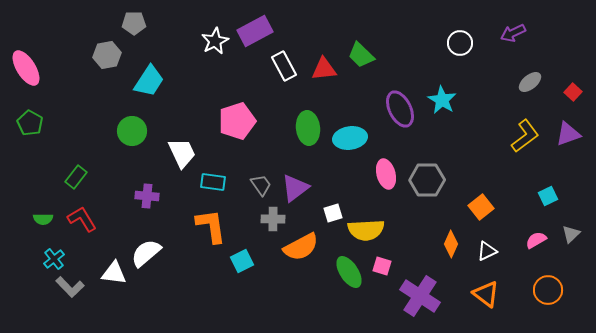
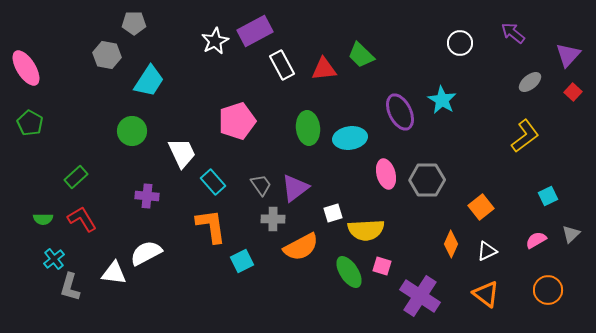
purple arrow at (513, 33): rotated 65 degrees clockwise
gray hexagon at (107, 55): rotated 20 degrees clockwise
white rectangle at (284, 66): moved 2 px left, 1 px up
purple ellipse at (400, 109): moved 3 px down
purple triangle at (568, 134): moved 79 px up; rotated 28 degrees counterclockwise
green rectangle at (76, 177): rotated 10 degrees clockwise
cyan rectangle at (213, 182): rotated 40 degrees clockwise
white semicircle at (146, 253): rotated 12 degrees clockwise
gray L-shape at (70, 287): rotated 60 degrees clockwise
